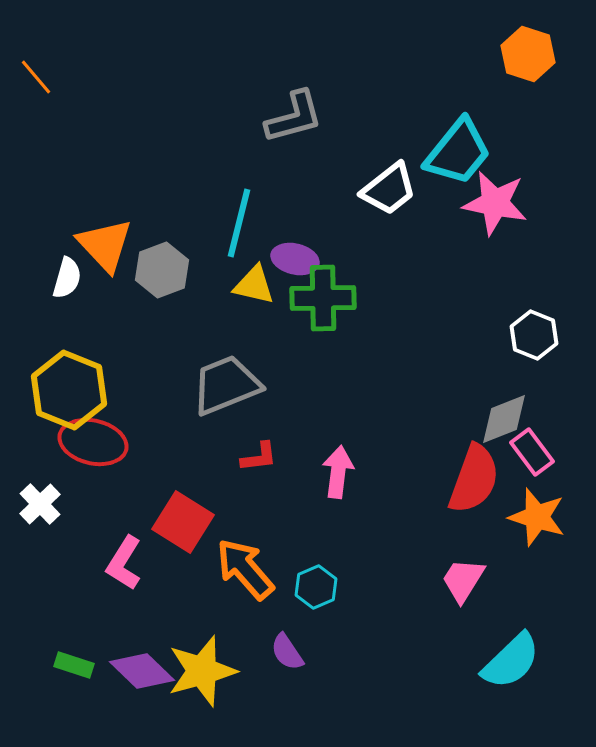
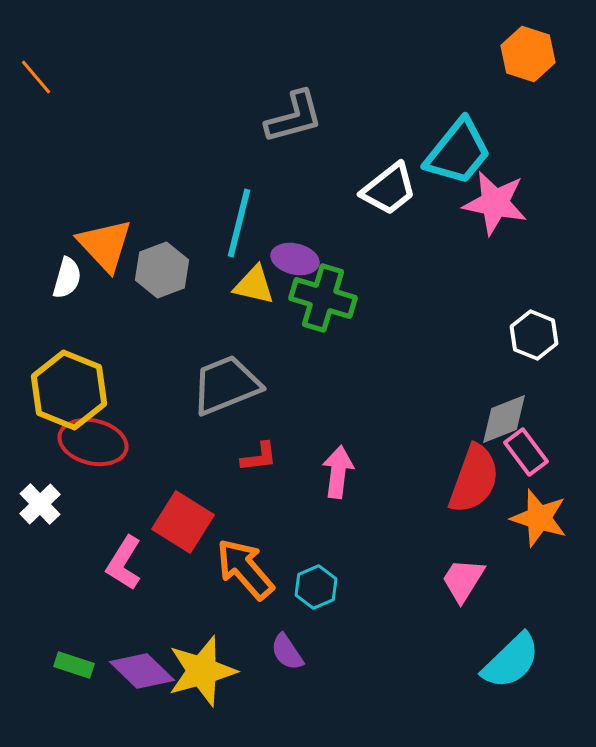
green cross: rotated 18 degrees clockwise
pink rectangle: moved 6 px left
orange star: moved 2 px right, 1 px down
